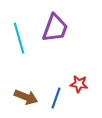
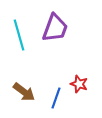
cyan line: moved 3 px up
red star: rotated 12 degrees clockwise
brown arrow: moved 2 px left, 5 px up; rotated 15 degrees clockwise
